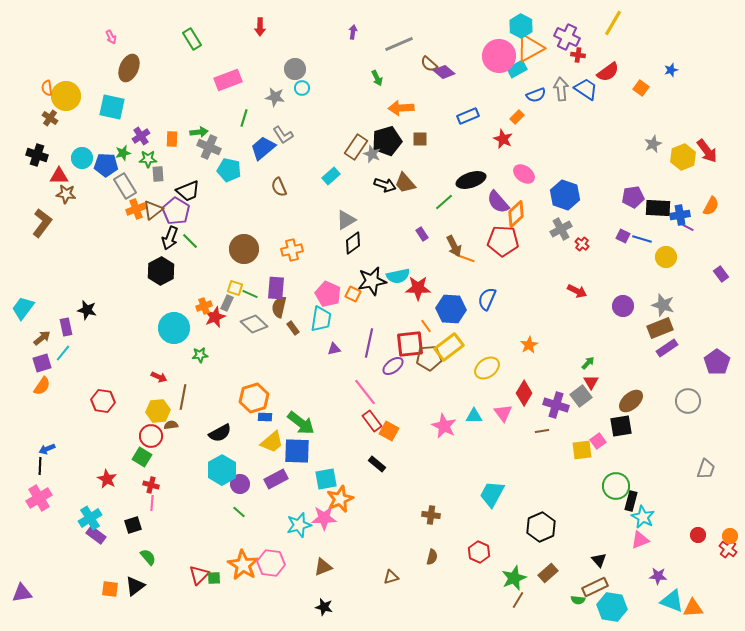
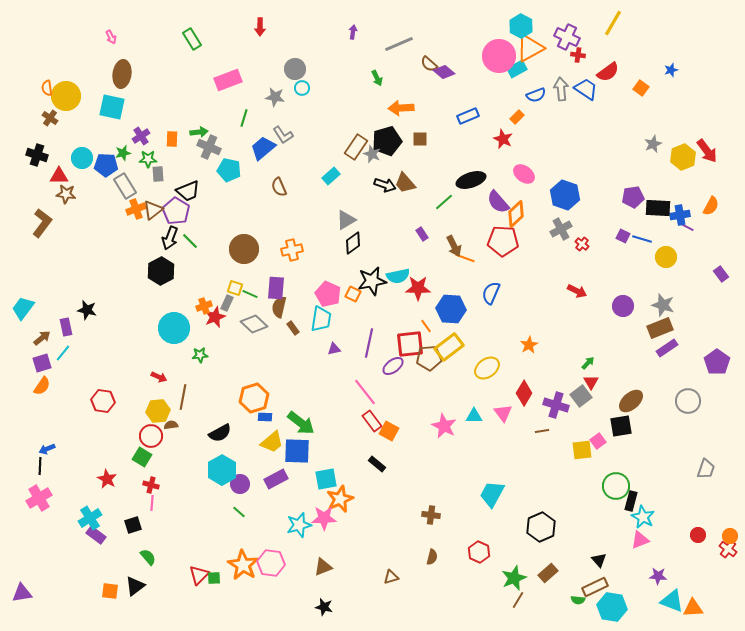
brown ellipse at (129, 68): moved 7 px left, 6 px down; rotated 16 degrees counterclockwise
blue semicircle at (487, 299): moved 4 px right, 6 px up
orange square at (110, 589): moved 2 px down
